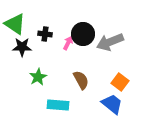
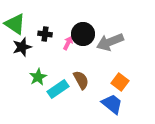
black star: rotated 18 degrees counterclockwise
cyan rectangle: moved 16 px up; rotated 40 degrees counterclockwise
